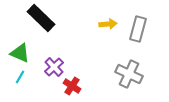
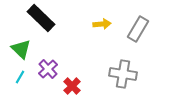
yellow arrow: moved 6 px left
gray rectangle: rotated 15 degrees clockwise
green triangle: moved 1 px right, 4 px up; rotated 20 degrees clockwise
purple cross: moved 6 px left, 2 px down
gray cross: moved 6 px left; rotated 16 degrees counterclockwise
red cross: rotated 12 degrees clockwise
